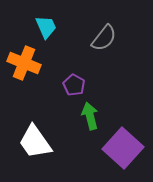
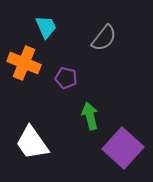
purple pentagon: moved 8 px left, 7 px up; rotated 15 degrees counterclockwise
white trapezoid: moved 3 px left, 1 px down
